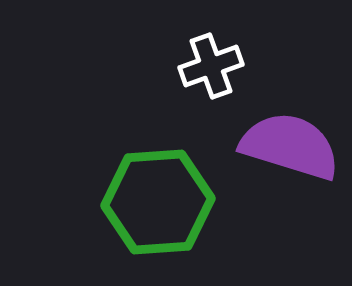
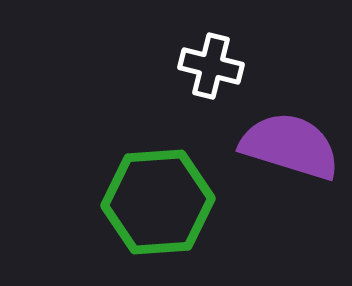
white cross: rotated 34 degrees clockwise
